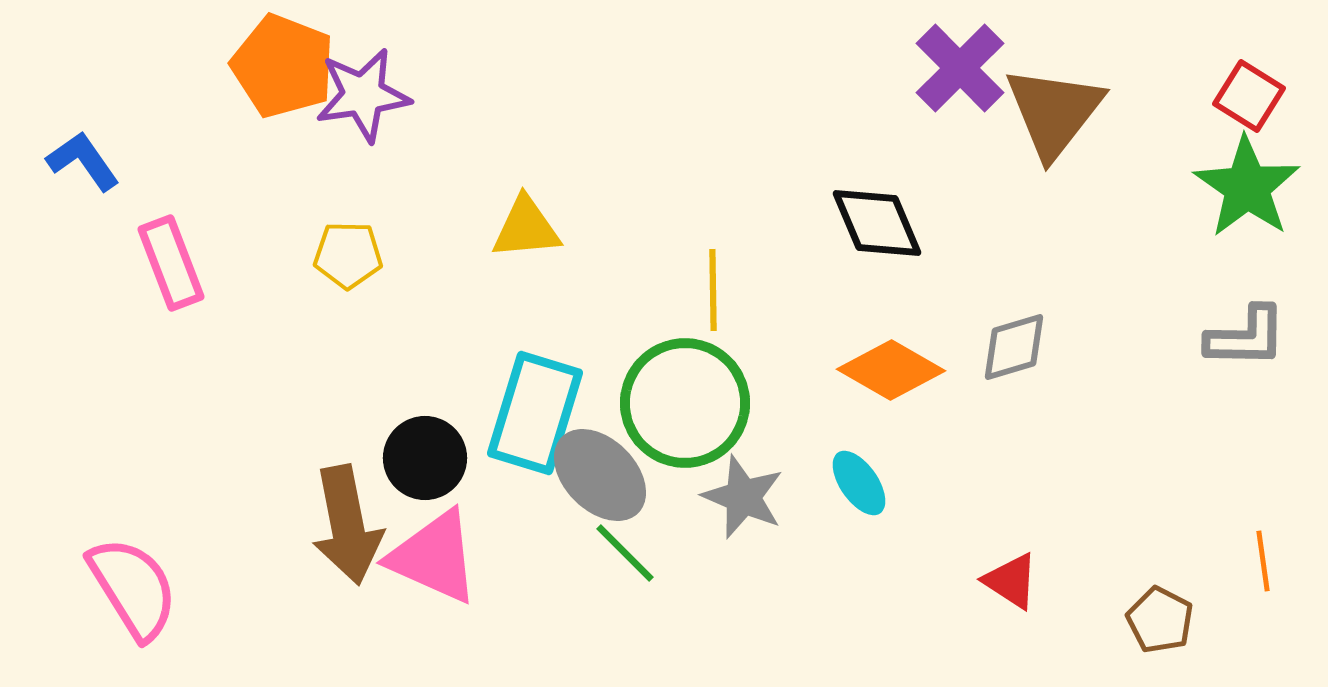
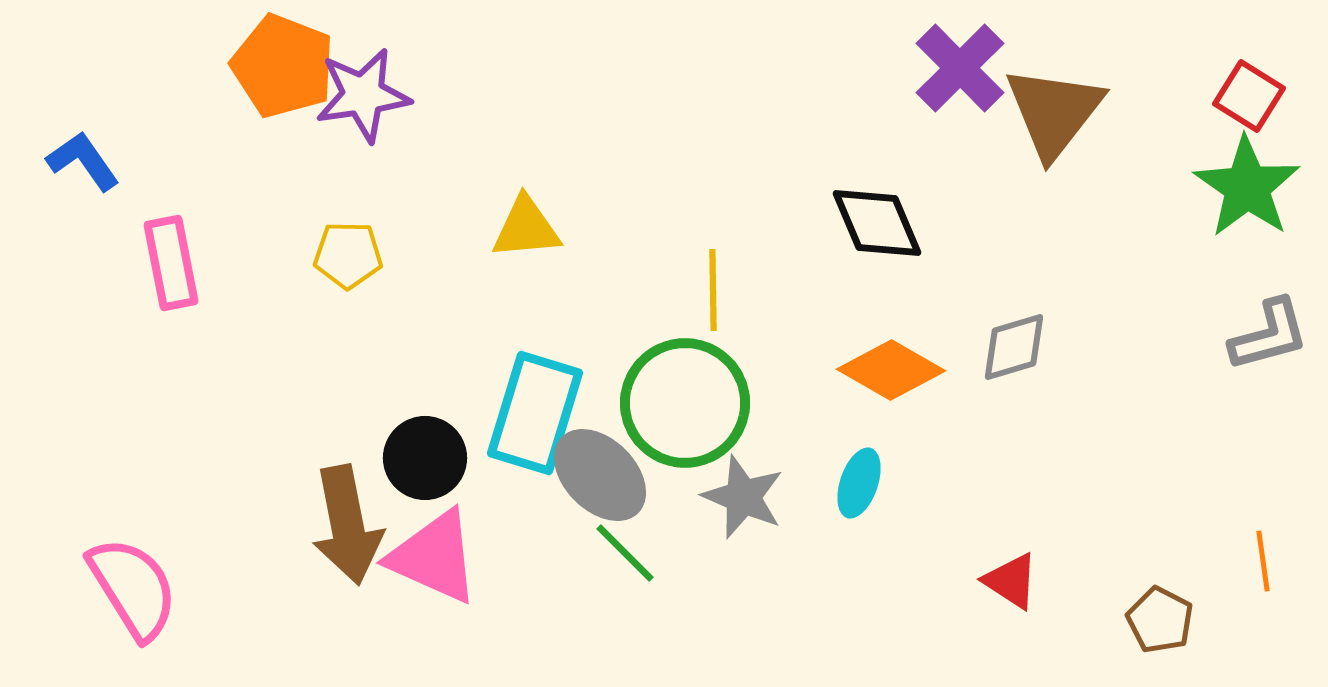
pink rectangle: rotated 10 degrees clockwise
gray L-shape: moved 23 px right, 2 px up; rotated 16 degrees counterclockwise
cyan ellipse: rotated 54 degrees clockwise
